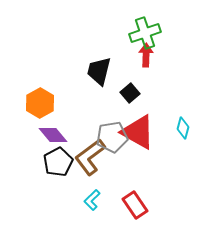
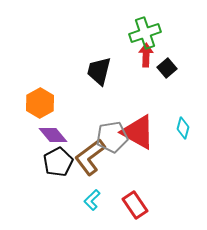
black square: moved 37 px right, 25 px up
